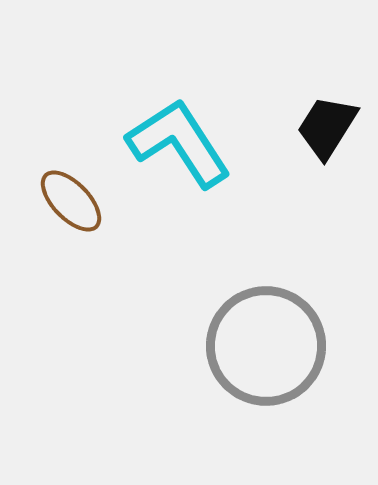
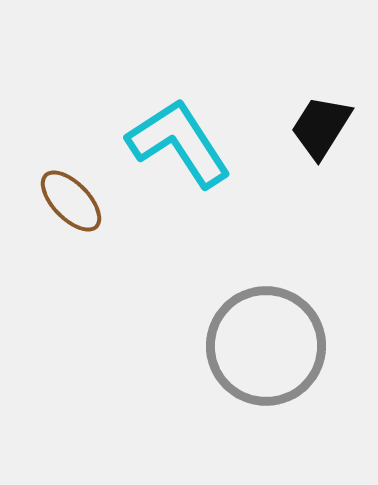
black trapezoid: moved 6 px left
